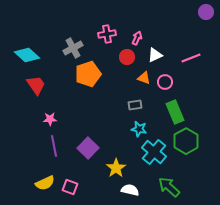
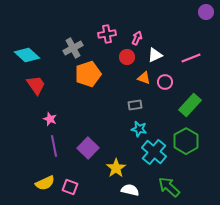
green rectangle: moved 15 px right, 7 px up; rotated 65 degrees clockwise
pink star: rotated 24 degrees clockwise
